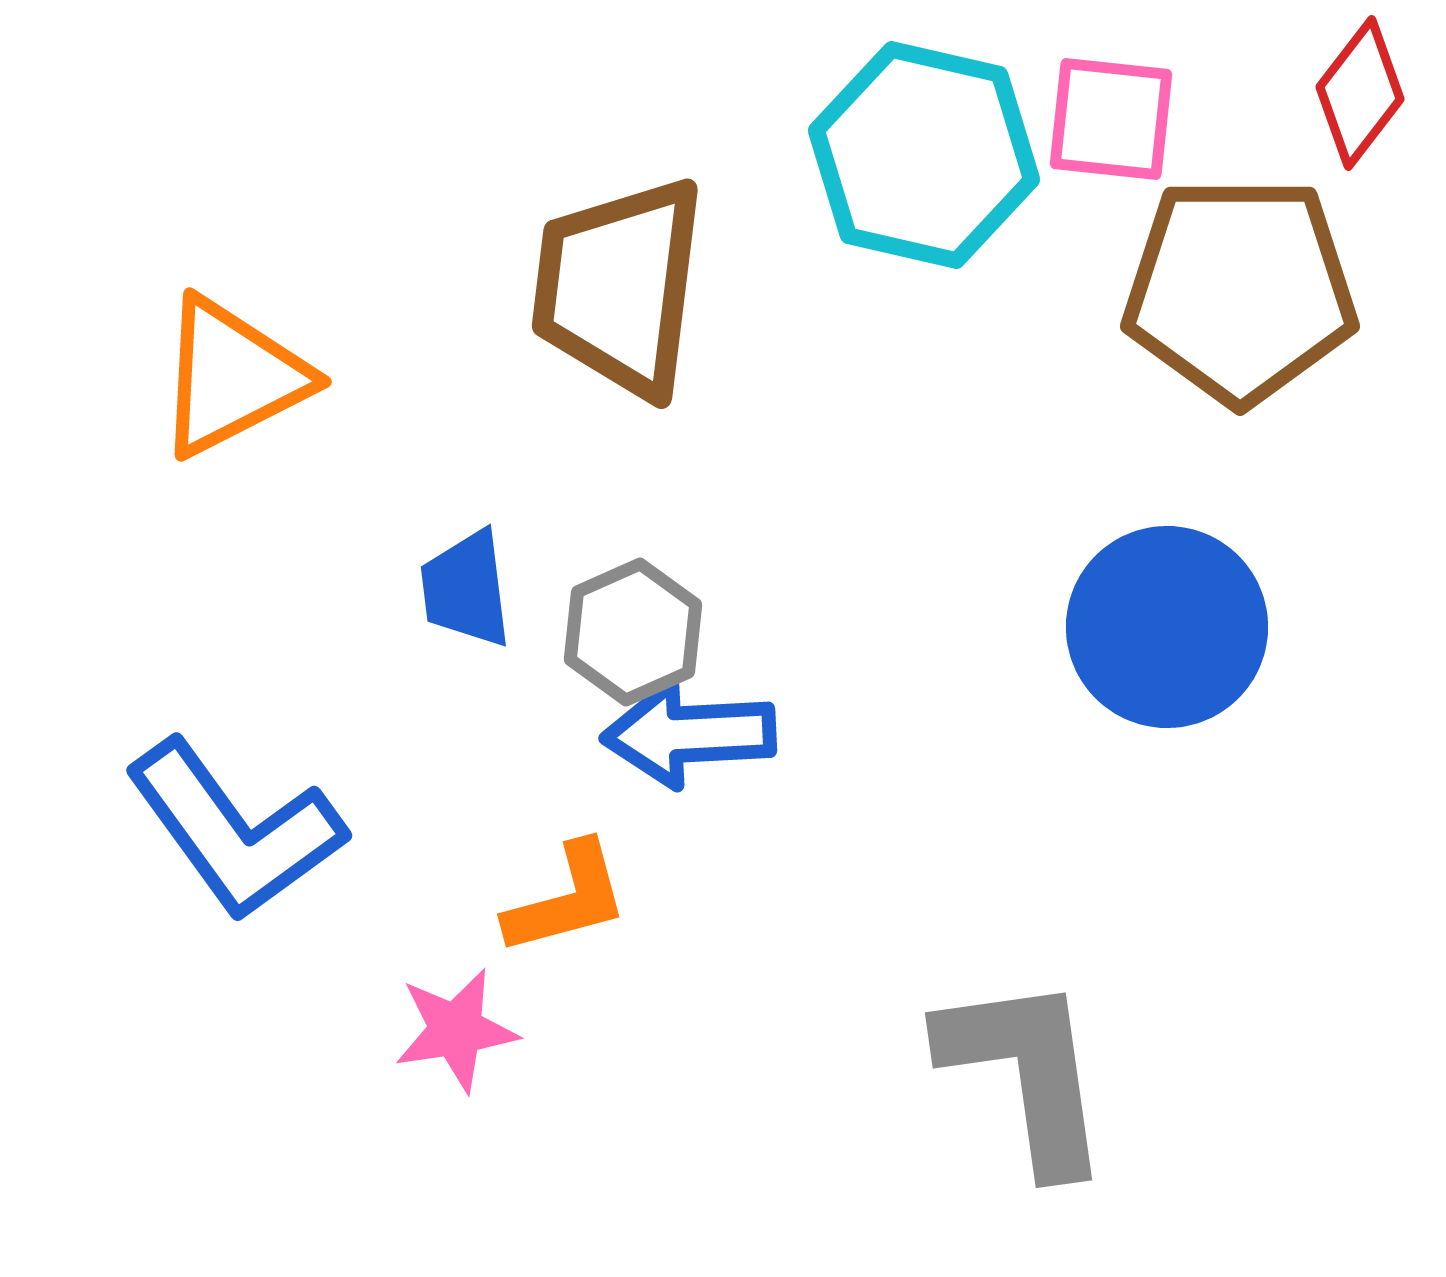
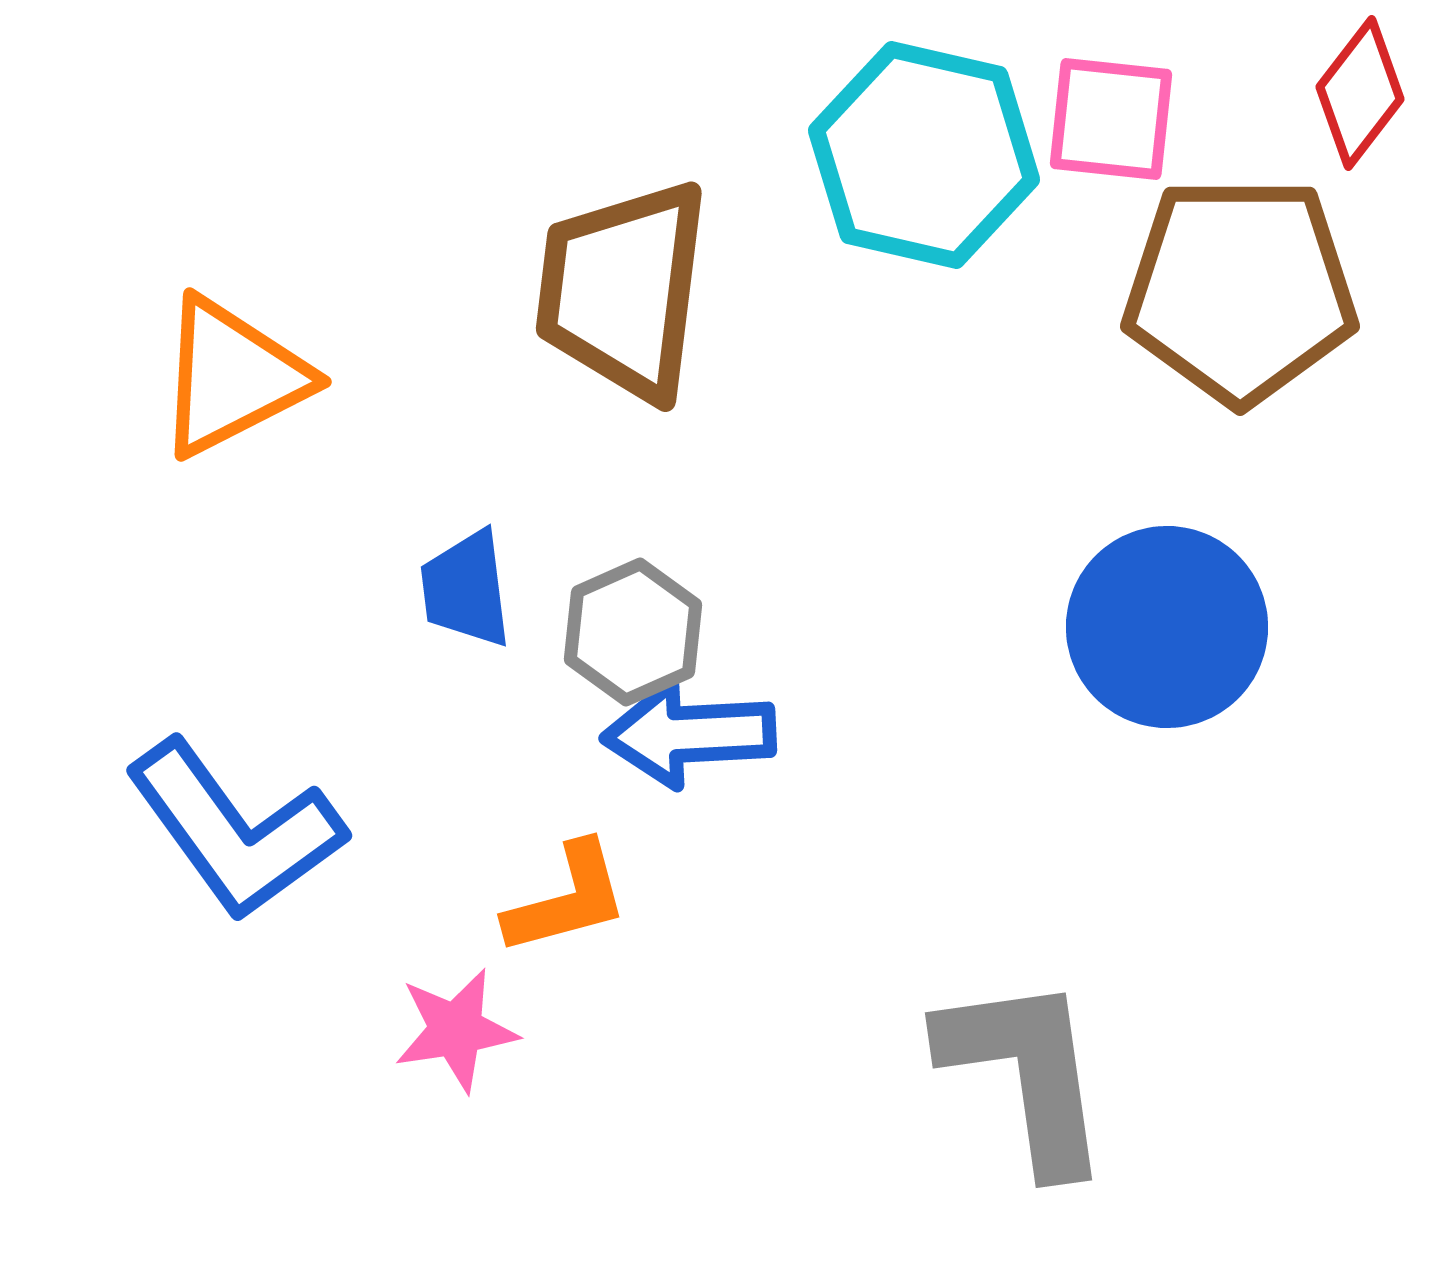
brown trapezoid: moved 4 px right, 3 px down
